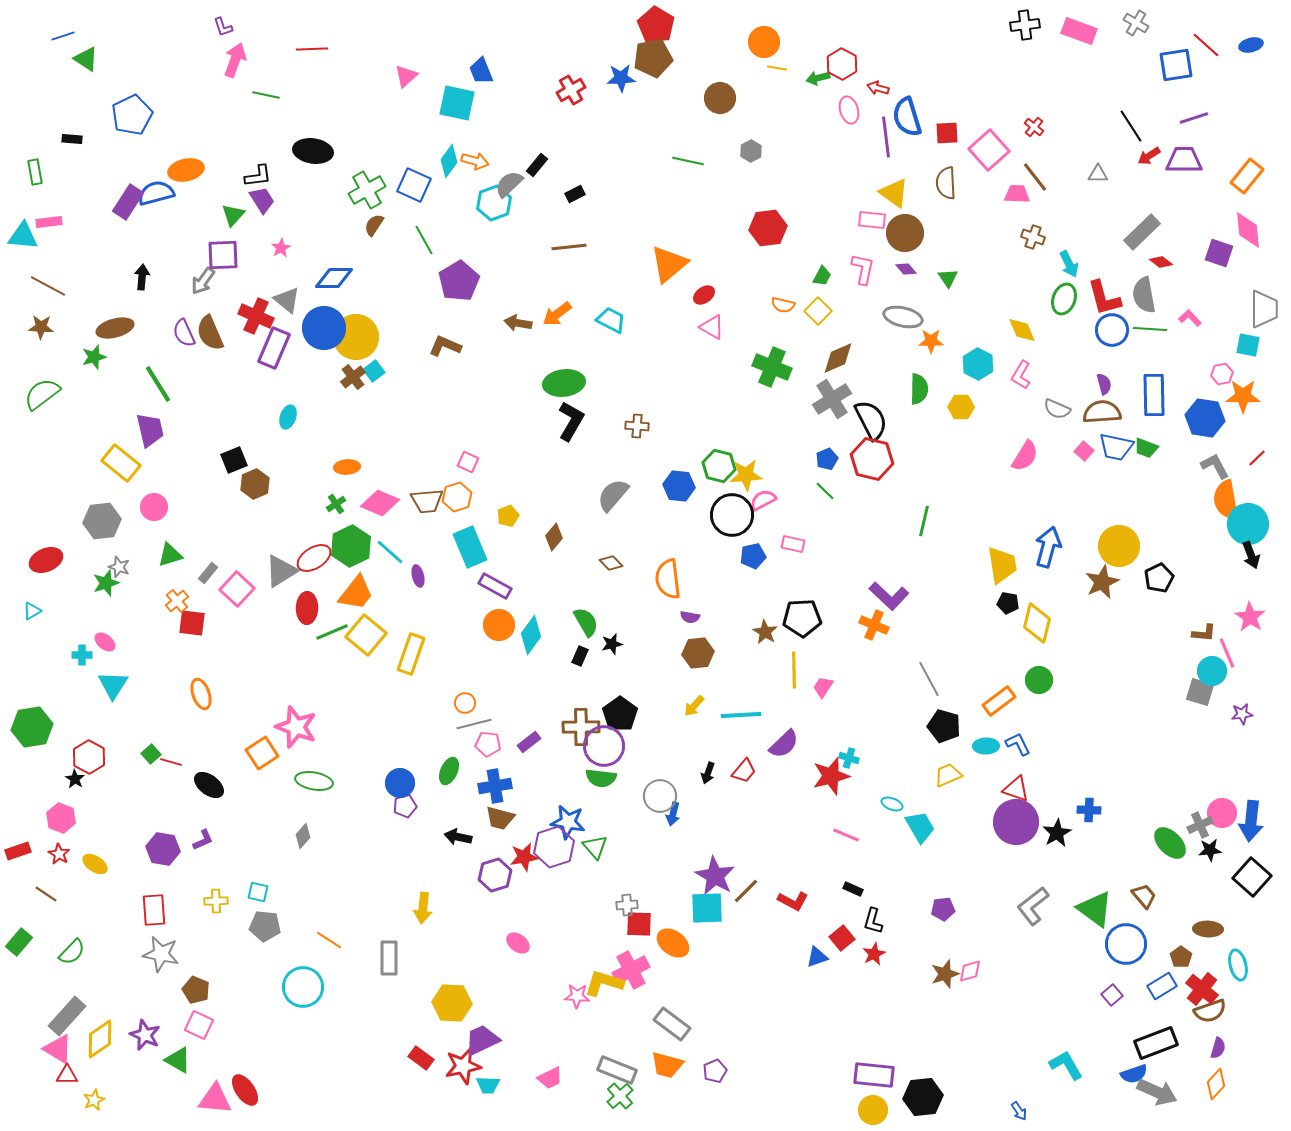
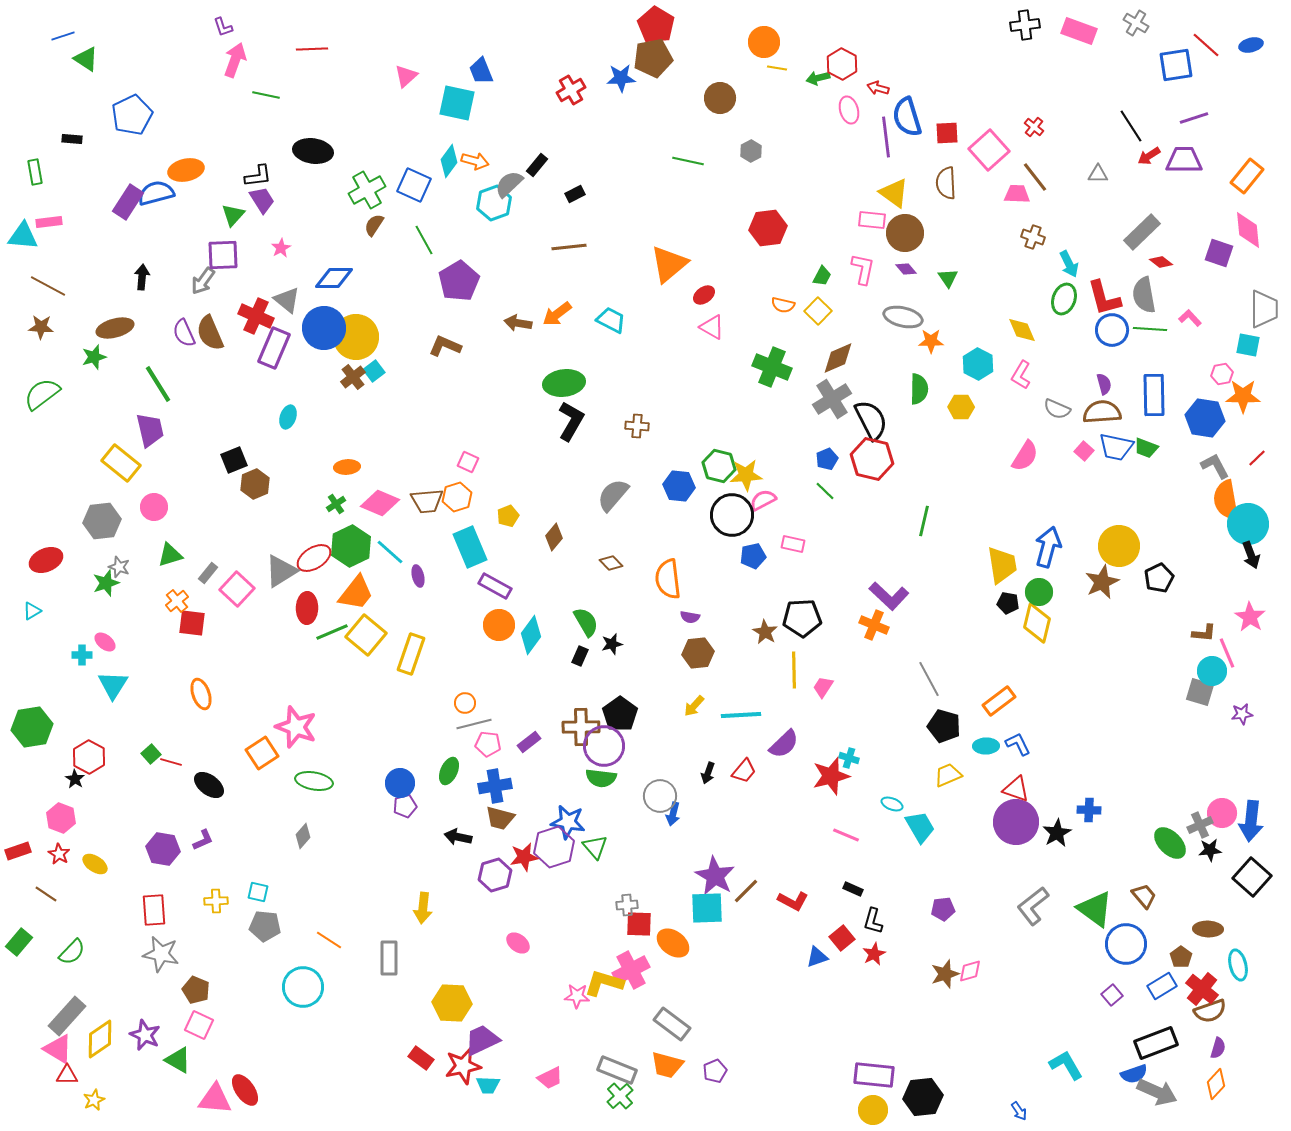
green circle at (1039, 680): moved 88 px up
